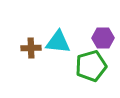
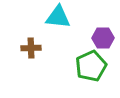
cyan triangle: moved 25 px up
green pentagon: rotated 8 degrees counterclockwise
